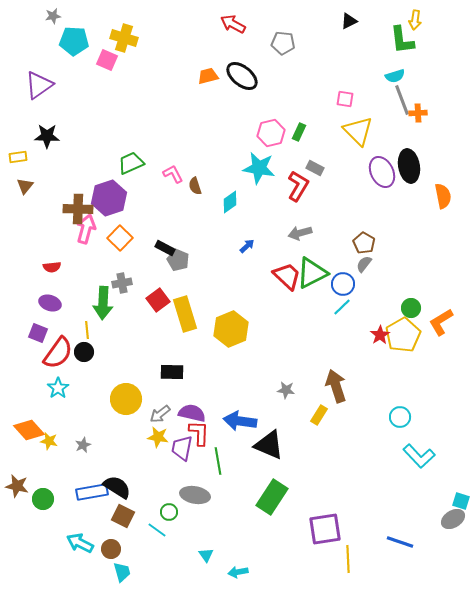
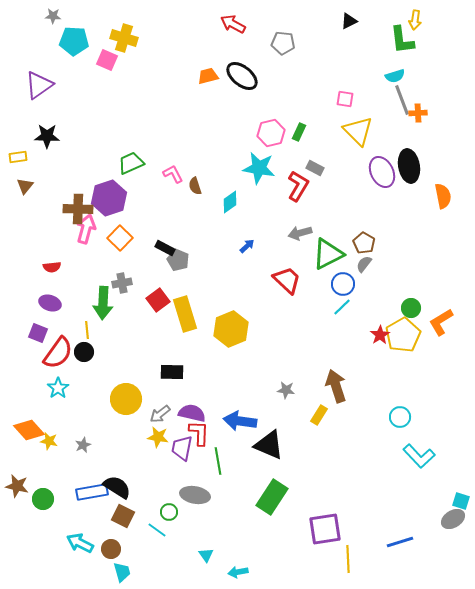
gray star at (53, 16): rotated 14 degrees clockwise
green triangle at (312, 273): moved 16 px right, 19 px up
red trapezoid at (287, 276): moved 4 px down
blue line at (400, 542): rotated 36 degrees counterclockwise
